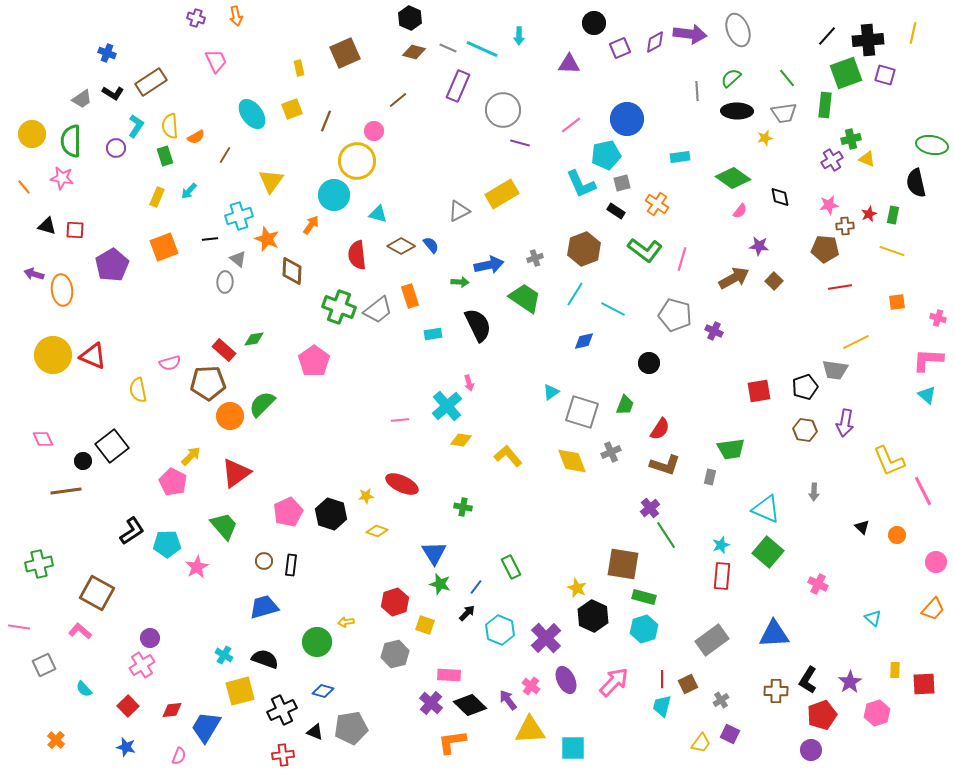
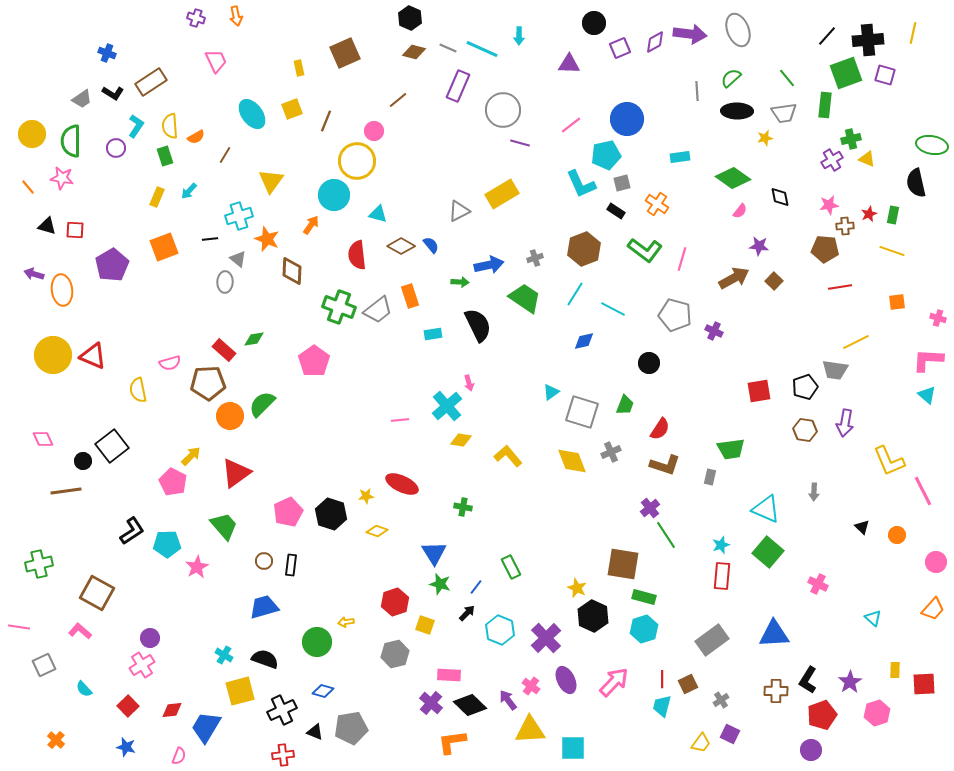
orange line at (24, 187): moved 4 px right
